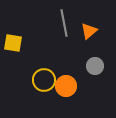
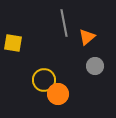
orange triangle: moved 2 px left, 6 px down
orange circle: moved 8 px left, 8 px down
